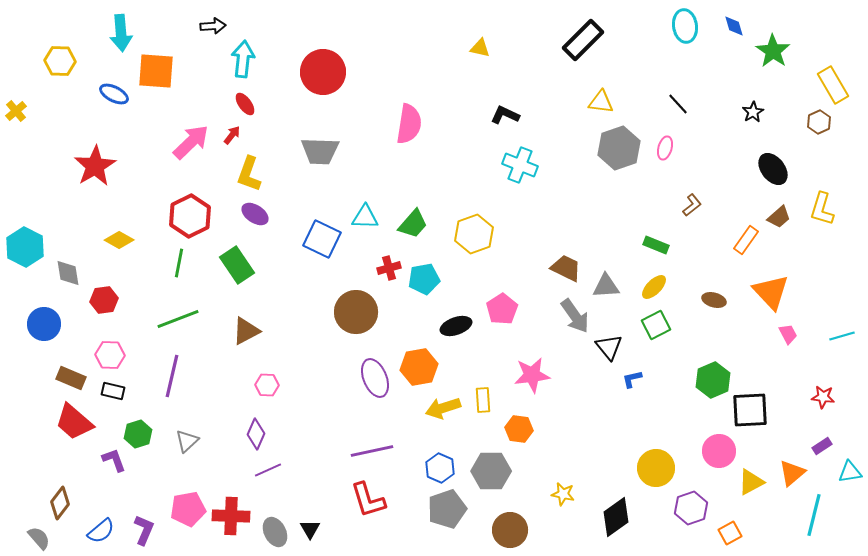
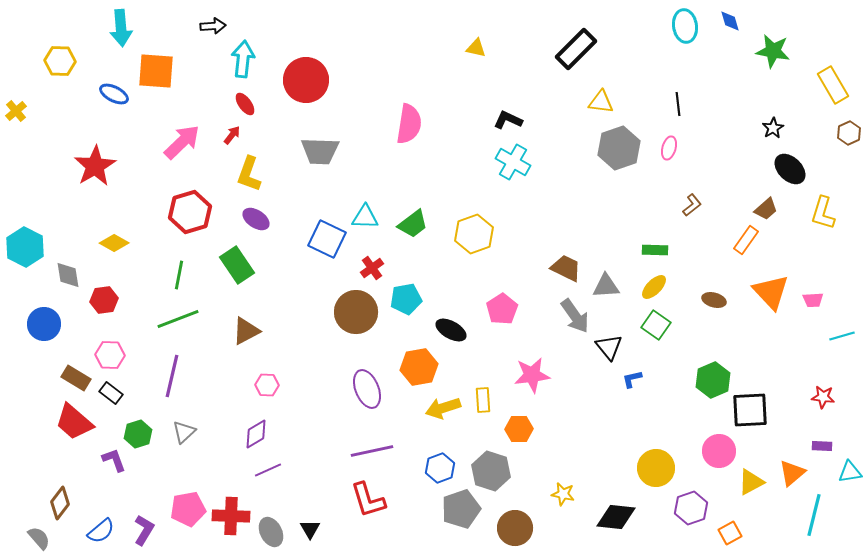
blue diamond at (734, 26): moved 4 px left, 5 px up
cyan arrow at (121, 33): moved 5 px up
black rectangle at (583, 40): moved 7 px left, 9 px down
yellow triangle at (480, 48): moved 4 px left
green star at (773, 51): rotated 24 degrees counterclockwise
red circle at (323, 72): moved 17 px left, 8 px down
black line at (678, 104): rotated 35 degrees clockwise
black star at (753, 112): moved 20 px right, 16 px down
black L-shape at (505, 115): moved 3 px right, 5 px down
brown hexagon at (819, 122): moved 30 px right, 11 px down
pink arrow at (191, 142): moved 9 px left
pink ellipse at (665, 148): moved 4 px right
cyan cross at (520, 165): moved 7 px left, 3 px up; rotated 8 degrees clockwise
black ellipse at (773, 169): moved 17 px right; rotated 8 degrees counterclockwise
yellow L-shape at (822, 209): moved 1 px right, 4 px down
purple ellipse at (255, 214): moved 1 px right, 5 px down
red hexagon at (190, 216): moved 4 px up; rotated 9 degrees clockwise
brown trapezoid at (779, 217): moved 13 px left, 8 px up
green trapezoid at (413, 224): rotated 12 degrees clockwise
blue square at (322, 239): moved 5 px right
yellow diamond at (119, 240): moved 5 px left, 3 px down
green rectangle at (656, 245): moved 1 px left, 5 px down; rotated 20 degrees counterclockwise
green line at (179, 263): moved 12 px down
red cross at (389, 268): moved 17 px left; rotated 20 degrees counterclockwise
gray diamond at (68, 273): moved 2 px down
cyan pentagon at (424, 279): moved 18 px left, 20 px down
green square at (656, 325): rotated 28 degrees counterclockwise
black ellipse at (456, 326): moved 5 px left, 4 px down; rotated 48 degrees clockwise
pink trapezoid at (788, 334): moved 25 px right, 34 px up; rotated 115 degrees clockwise
brown rectangle at (71, 378): moved 5 px right; rotated 8 degrees clockwise
purple ellipse at (375, 378): moved 8 px left, 11 px down
black rectangle at (113, 391): moved 2 px left, 2 px down; rotated 25 degrees clockwise
orange hexagon at (519, 429): rotated 8 degrees counterclockwise
purple diamond at (256, 434): rotated 36 degrees clockwise
gray triangle at (187, 441): moved 3 px left, 9 px up
purple rectangle at (822, 446): rotated 36 degrees clockwise
blue hexagon at (440, 468): rotated 16 degrees clockwise
gray hexagon at (491, 471): rotated 18 degrees clockwise
gray pentagon at (447, 509): moved 14 px right
black diamond at (616, 517): rotated 42 degrees clockwise
purple L-shape at (144, 530): rotated 8 degrees clockwise
brown circle at (510, 530): moved 5 px right, 2 px up
gray ellipse at (275, 532): moved 4 px left
